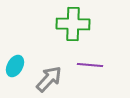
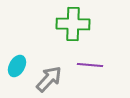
cyan ellipse: moved 2 px right
